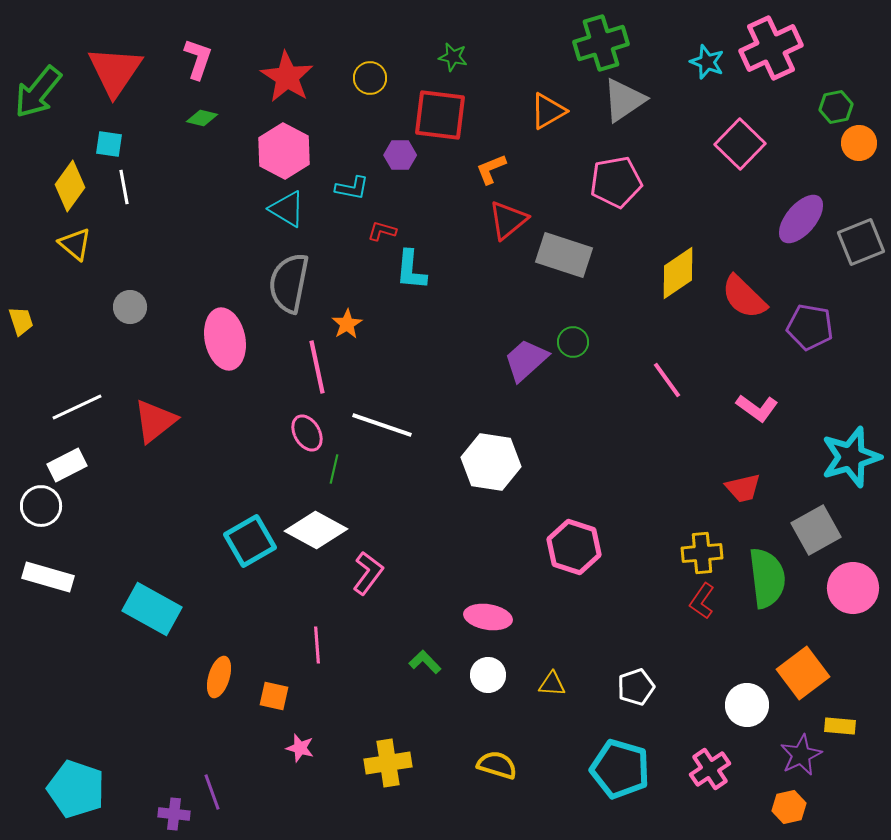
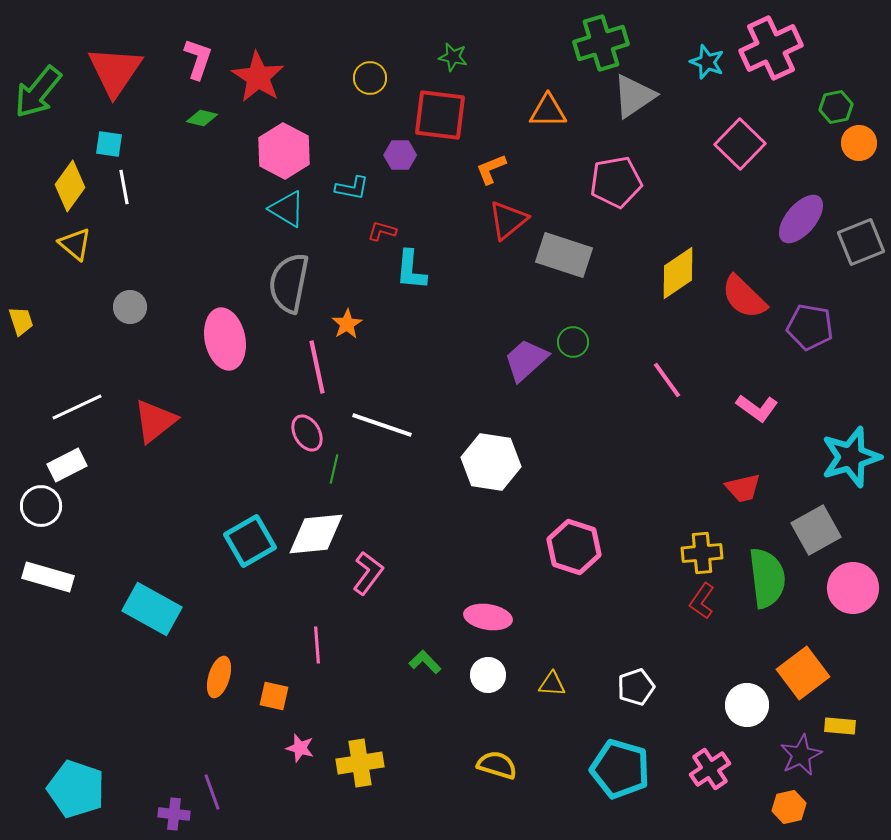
red star at (287, 77): moved 29 px left
gray triangle at (624, 100): moved 10 px right, 4 px up
orange triangle at (548, 111): rotated 30 degrees clockwise
white diamond at (316, 530): moved 4 px down; rotated 34 degrees counterclockwise
yellow cross at (388, 763): moved 28 px left
